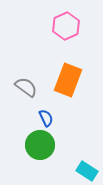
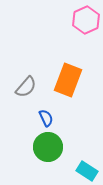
pink hexagon: moved 20 px right, 6 px up
gray semicircle: rotated 95 degrees clockwise
green circle: moved 8 px right, 2 px down
